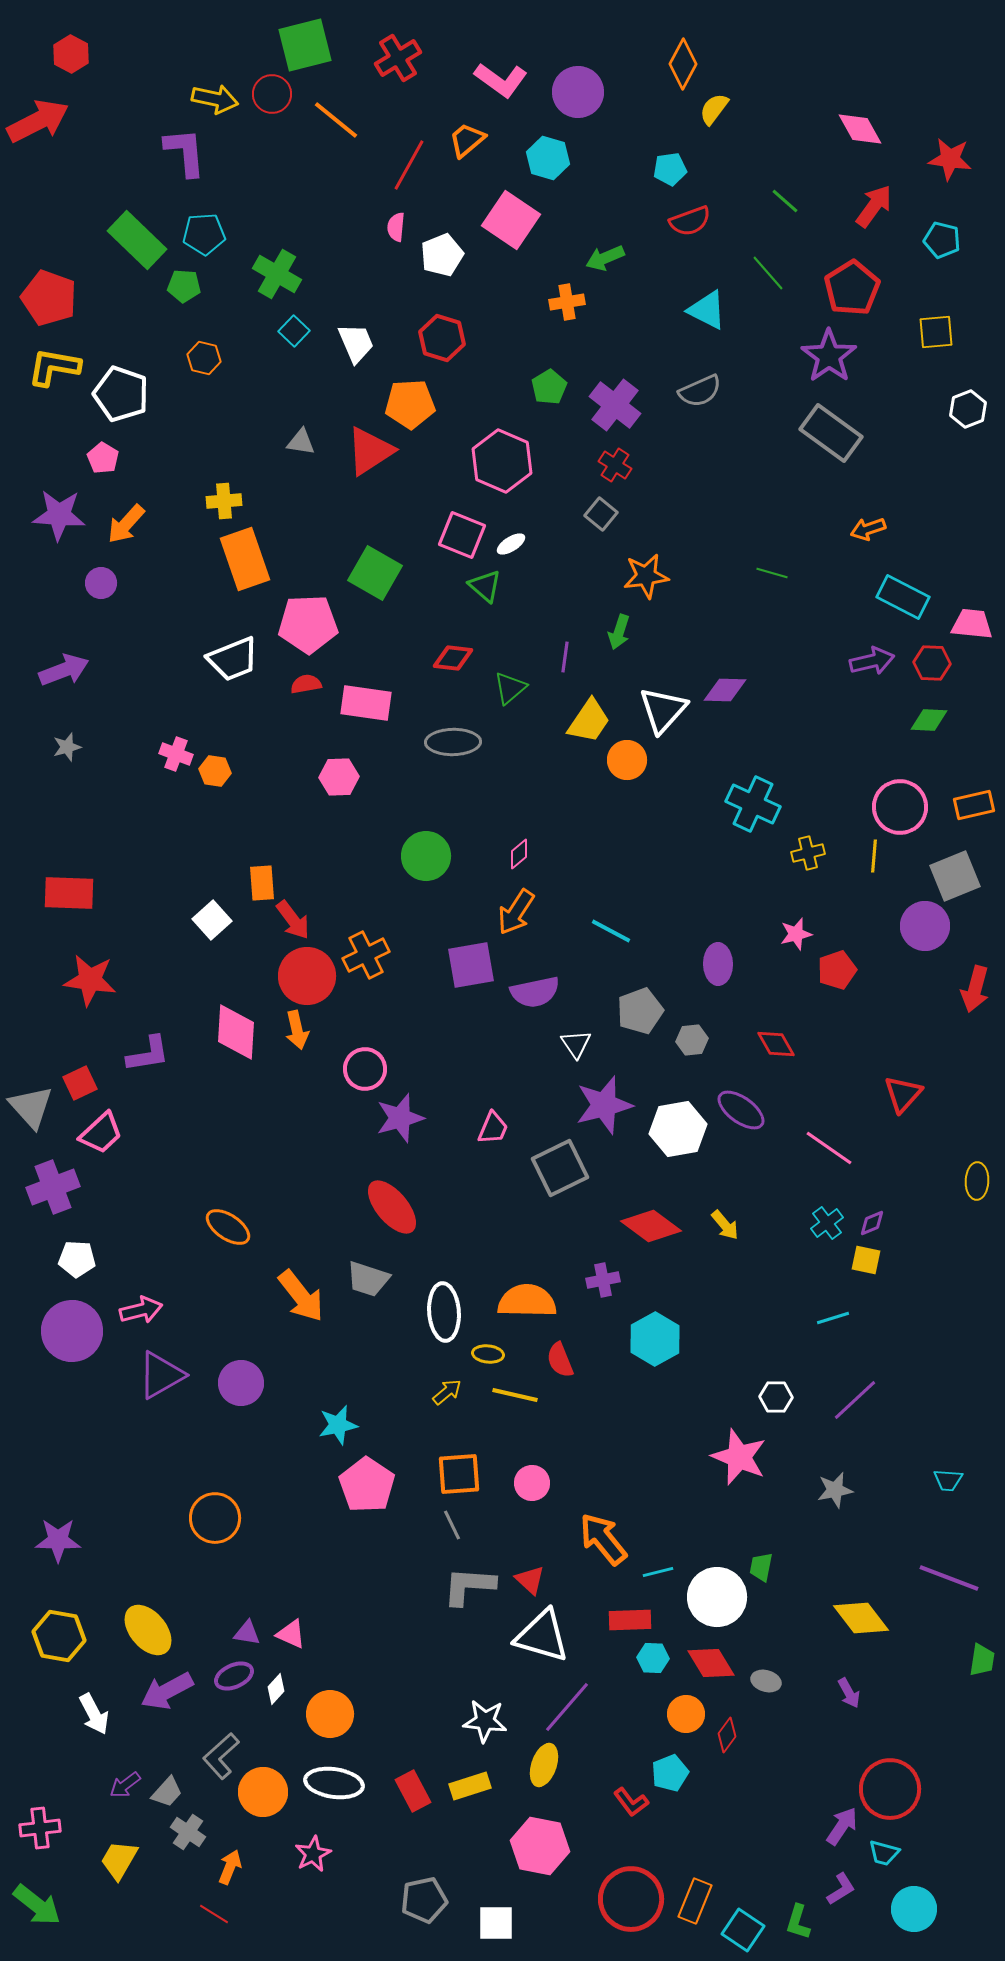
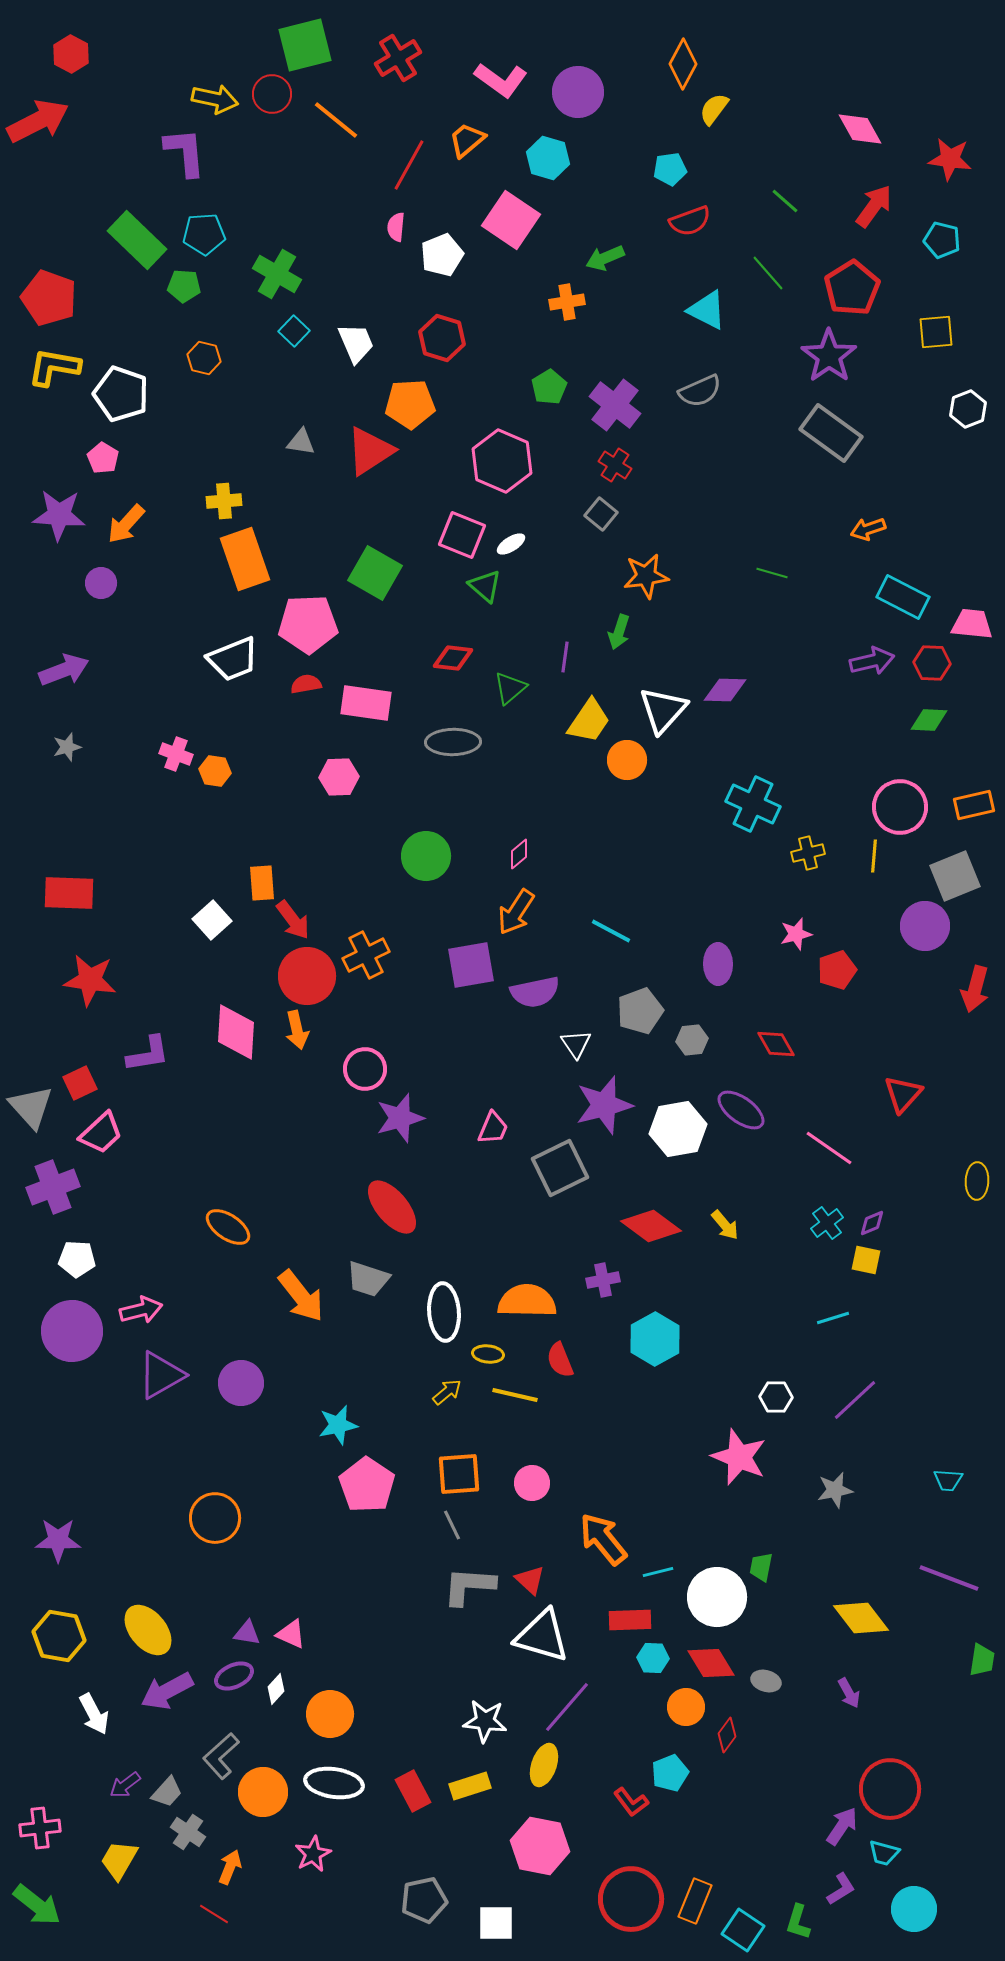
orange circle at (686, 1714): moved 7 px up
